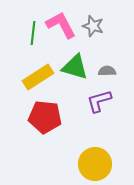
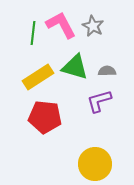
gray star: rotated 10 degrees clockwise
